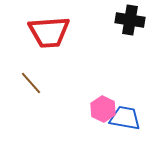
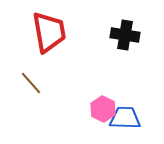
black cross: moved 5 px left, 15 px down
red trapezoid: rotated 96 degrees counterclockwise
blue trapezoid: rotated 8 degrees counterclockwise
